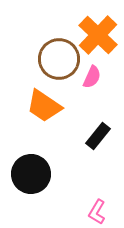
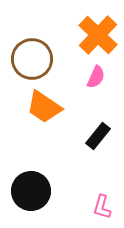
brown circle: moved 27 px left
pink semicircle: moved 4 px right
orange trapezoid: moved 1 px down
black circle: moved 17 px down
pink L-shape: moved 5 px right, 5 px up; rotated 15 degrees counterclockwise
